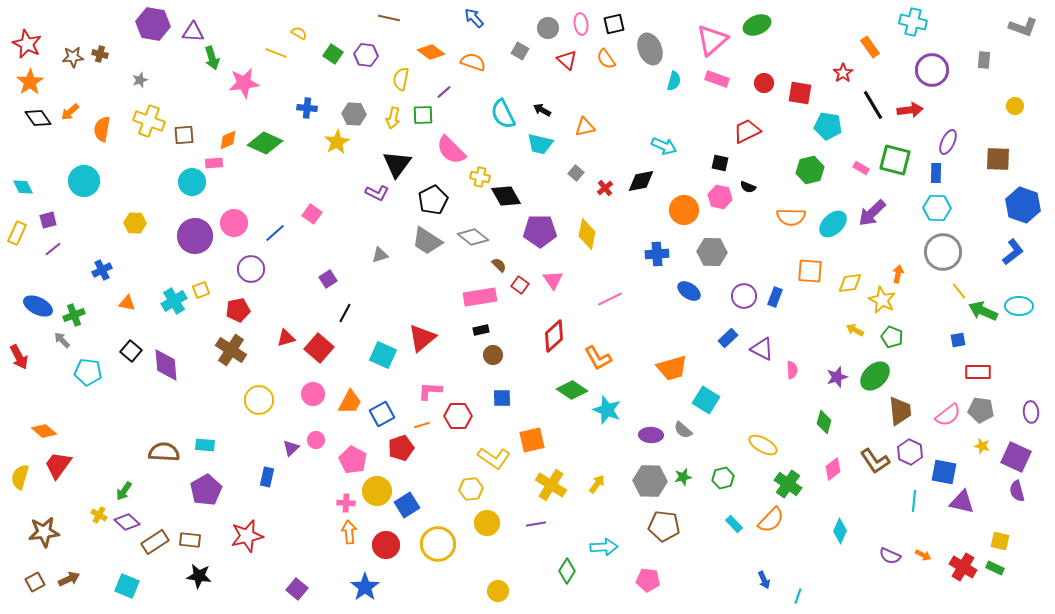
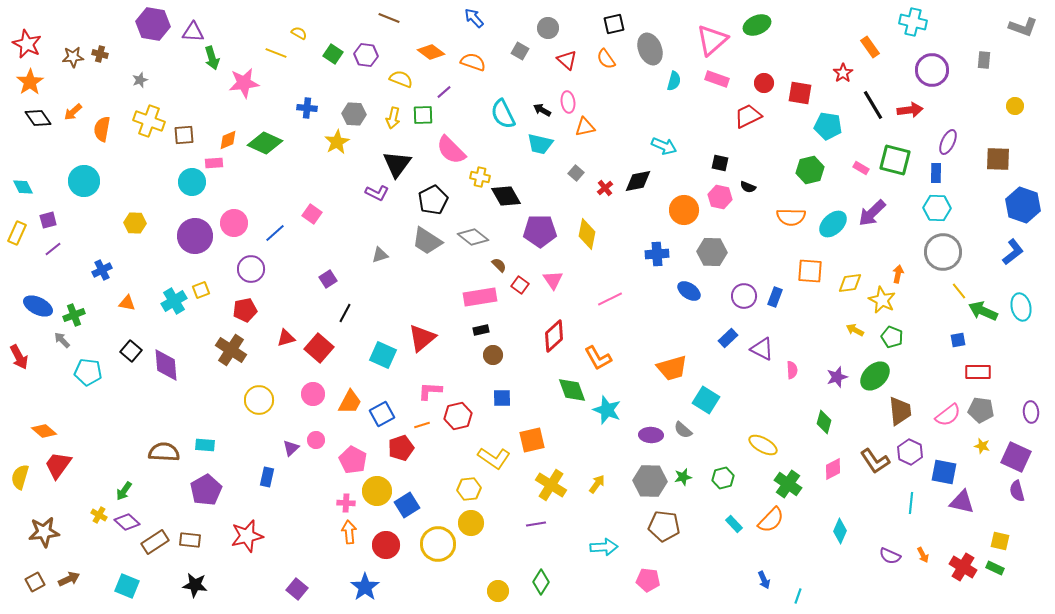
brown line at (389, 18): rotated 10 degrees clockwise
pink ellipse at (581, 24): moved 13 px left, 78 px down
yellow semicircle at (401, 79): rotated 100 degrees clockwise
orange arrow at (70, 112): moved 3 px right
red trapezoid at (747, 131): moved 1 px right, 15 px up
black diamond at (641, 181): moved 3 px left
cyan ellipse at (1019, 306): moved 2 px right, 1 px down; rotated 76 degrees clockwise
red pentagon at (238, 310): moved 7 px right
green diamond at (572, 390): rotated 36 degrees clockwise
red hexagon at (458, 416): rotated 12 degrees counterclockwise
pink diamond at (833, 469): rotated 10 degrees clockwise
yellow hexagon at (471, 489): moved 2 px left
cyan line at (914, 501): moved 3 px left, 2 px down
yellow circle at (487, 523): moved 16 px left
orange arrow at (923, 555): rotated 35 degrees clockwise
green diamond at (567, 571): moved 26 px left, 11 px down
black star at (199, 576): moved 4 px left, 9 px down
